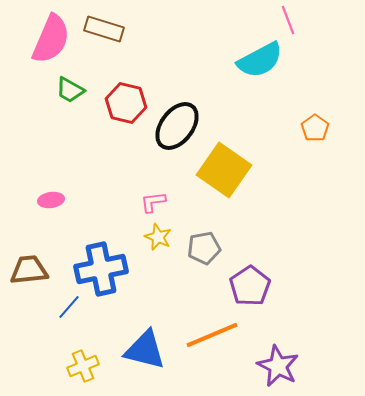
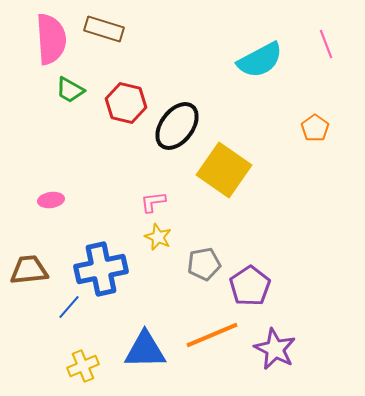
pink line: moved 38 px right, 24 px down
pink semicircle: rotated 27 degrees counterclockwise
gray pentagon: moved 16 px down
blue triangle: rotated 15 degrees counterclockwise
purple star: moved 3 px left, 17 px up
